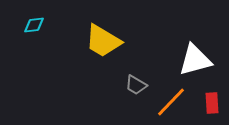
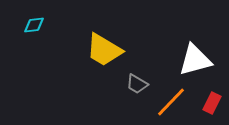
yellow trapezoid: moved 1 px right, 9 px down
gray trapezoid: moved 1 px right, 1 px up
red rectangle: rotated 30 degrees clockwise
